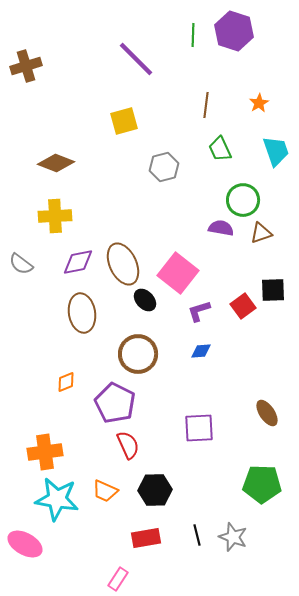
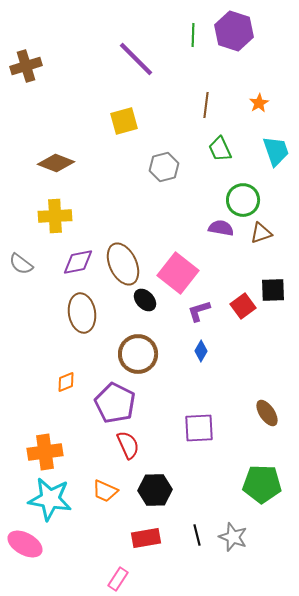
blue diamond at (201, 351): rotated 55 degrees counterclockwise
cyan star at (57, 499): moved 7 px left
